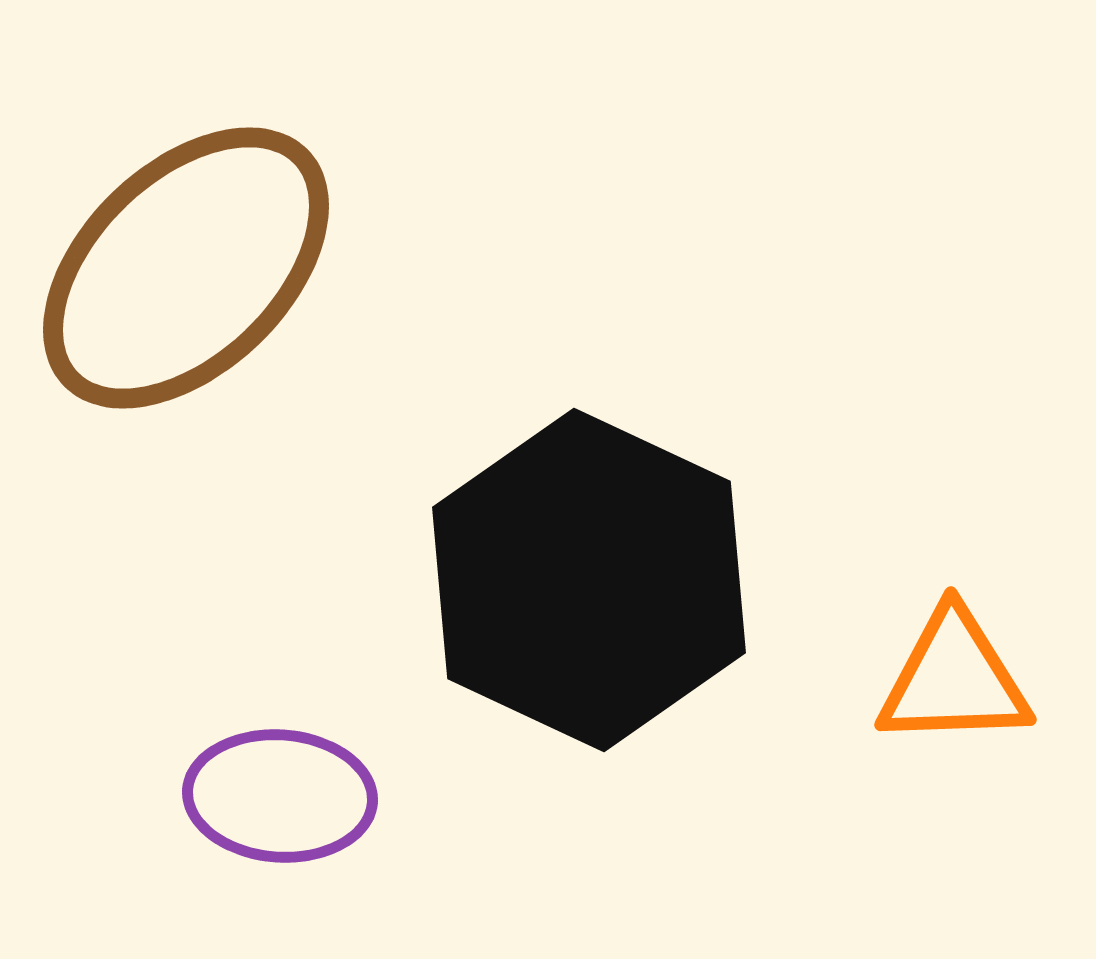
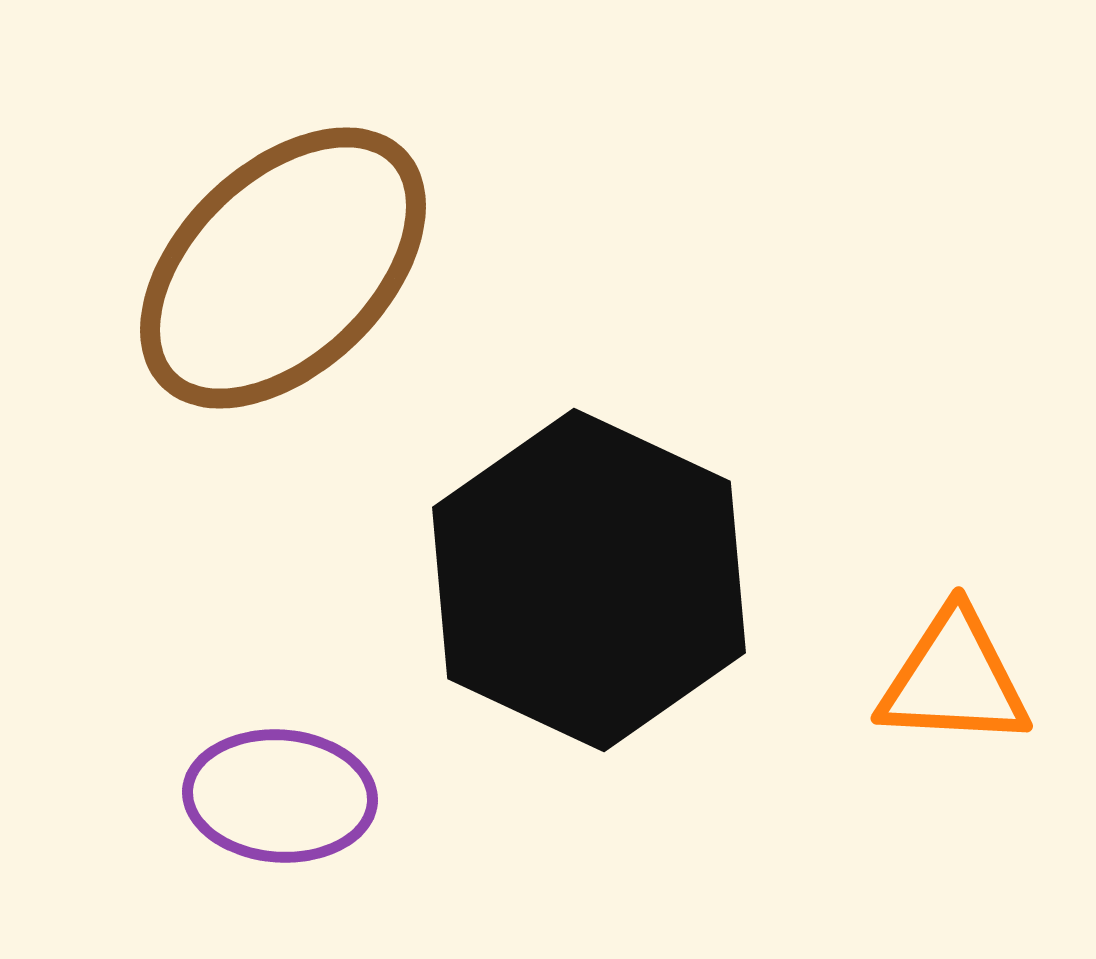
brown ellipse: moved 97 px right
orange triangle: rotated 5 degrees clockwise
